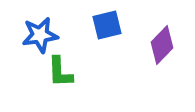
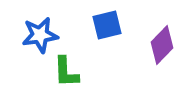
green L-shape: moved 6 px right
